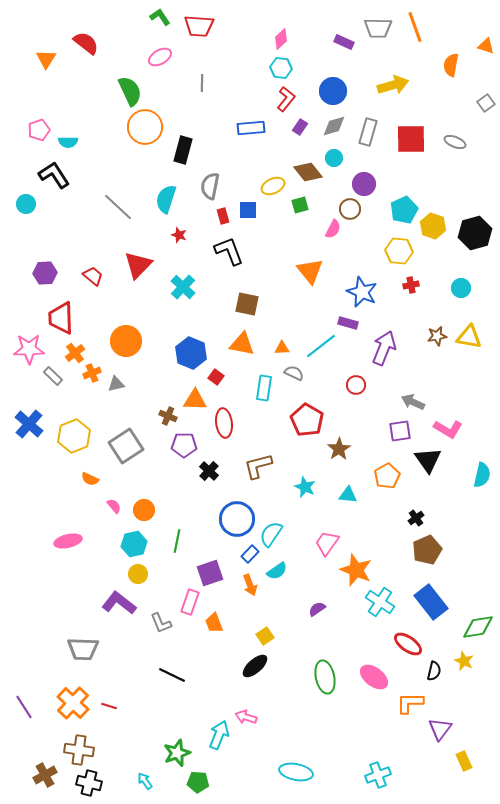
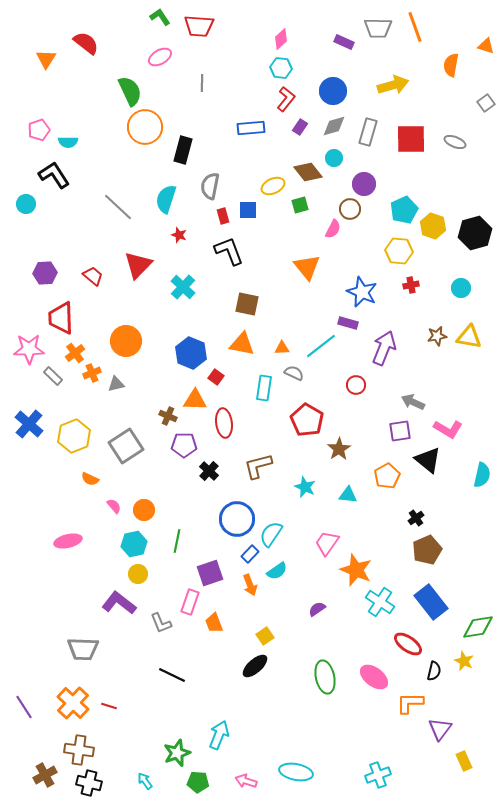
orange triangle at (310, 271): moved 3 px left, 4 px up
black triangle at (428, 460): rotated 16 degrees counterclockwise
pink arrow at (246, 717): moved 64 px down
